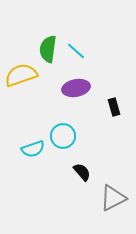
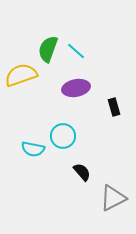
green semicircle: rotated 12 degrees clockwise
cyan semicircle: rotated 30 degrees clockwise
